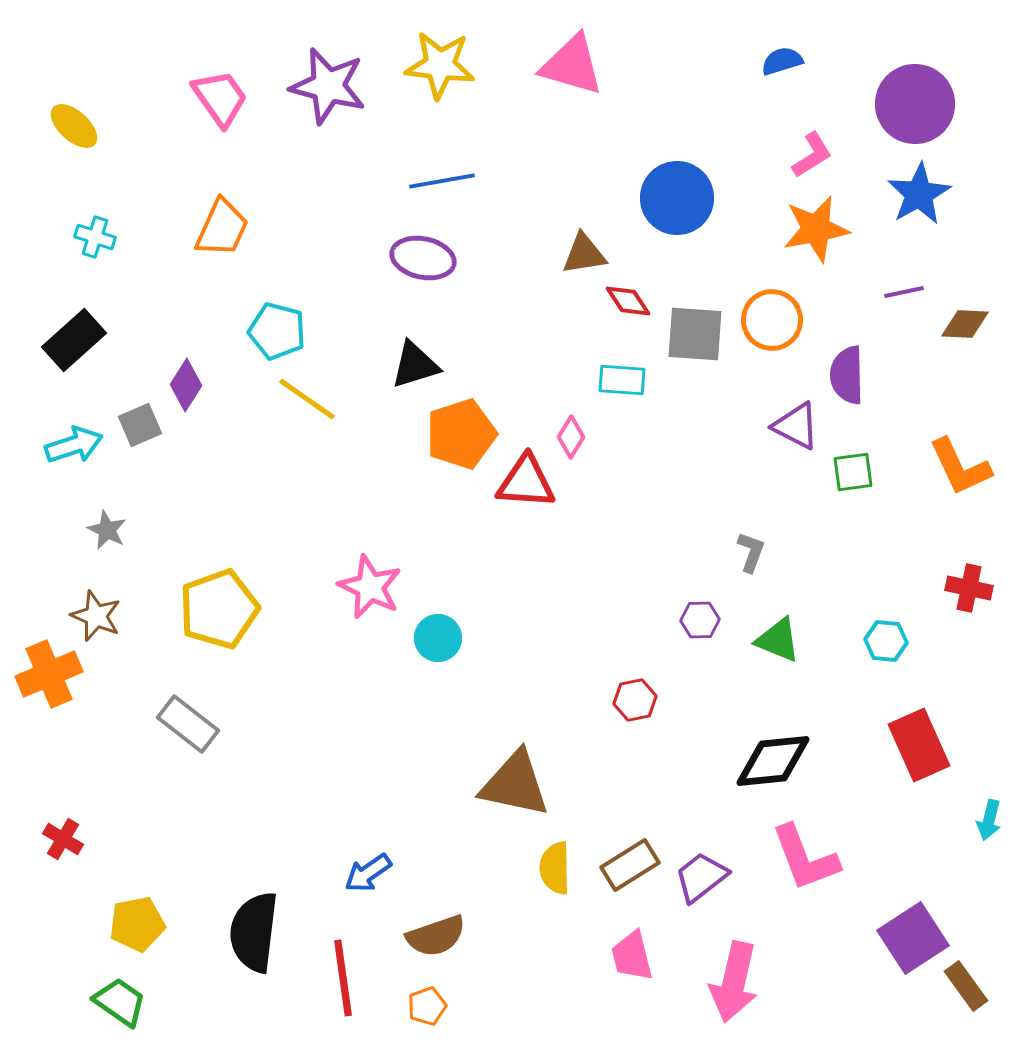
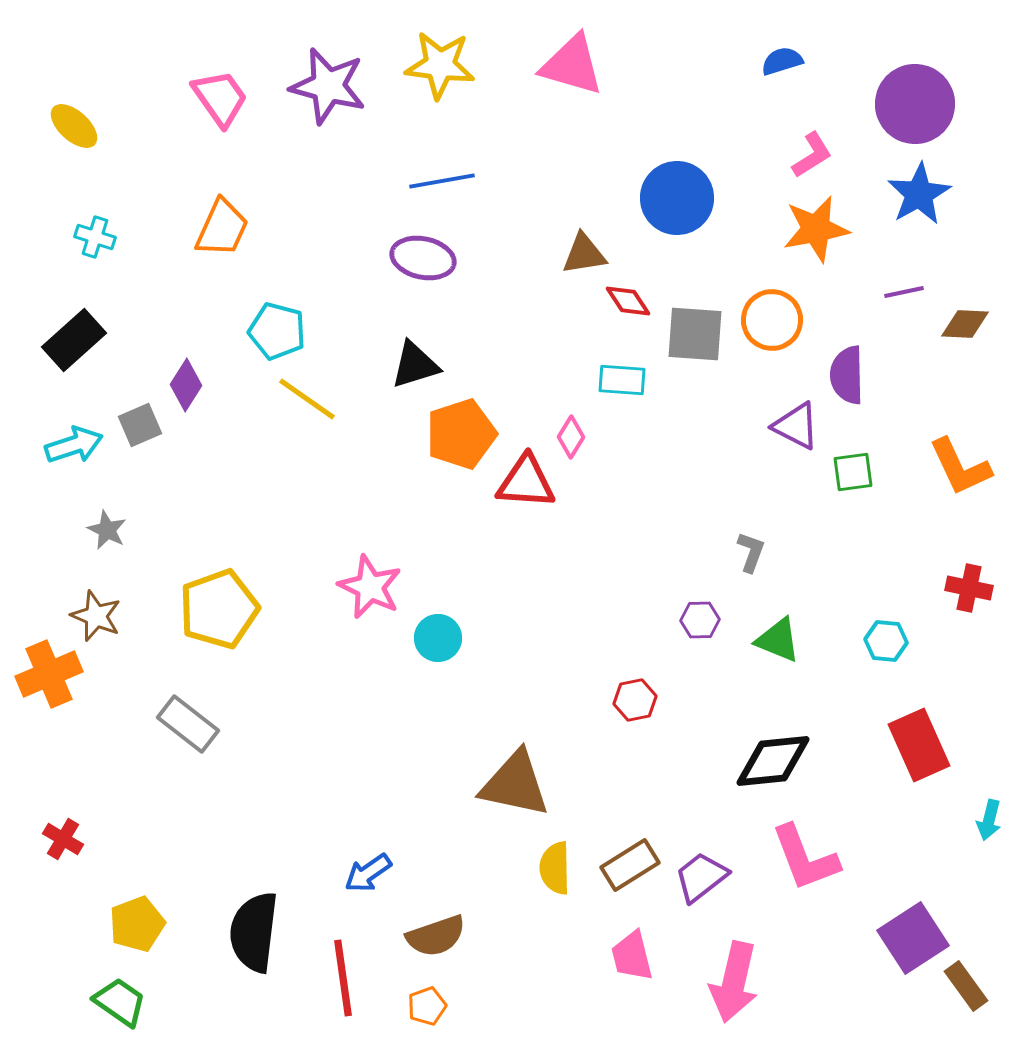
yellow pentagon at (137, 924): rotated 10 degrees counterclockwise
